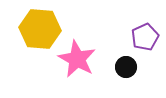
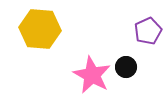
purple pentagon: moved 3 px right, 6 px up
pink star: moved 15 px right, 16 px down
